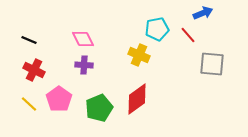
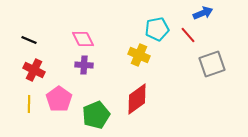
gray square: rotated 24 degrees counterclockwise
yellow line: rotated 48 degrees clockwise
green pentagon: moved 3 px left, 7 px down
